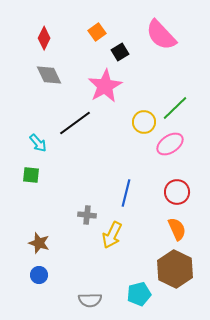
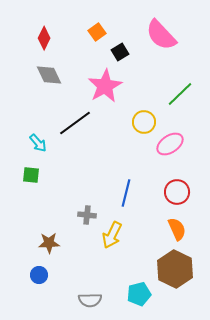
green line: moved 5 px right, 14 px up
brown star: moved 10 px right; rotated 20 degrees counterclockwise
